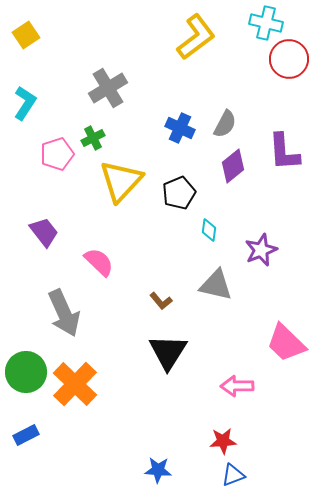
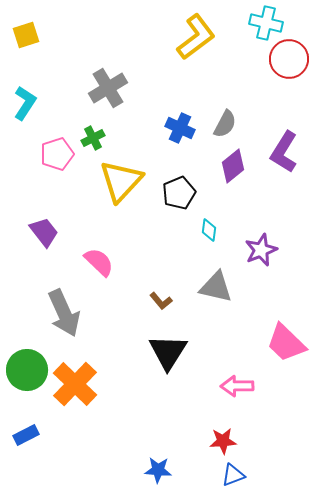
yellow square: rotated 16 degrees clockwise
purple L-shape: rotated 36 degrees clockwise
gray triangle: moved 2 px down
green circle: moved 1 px right, 2 px up
